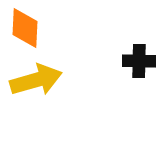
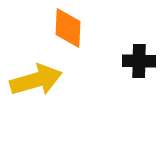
orange diamond: moved 43 px right
